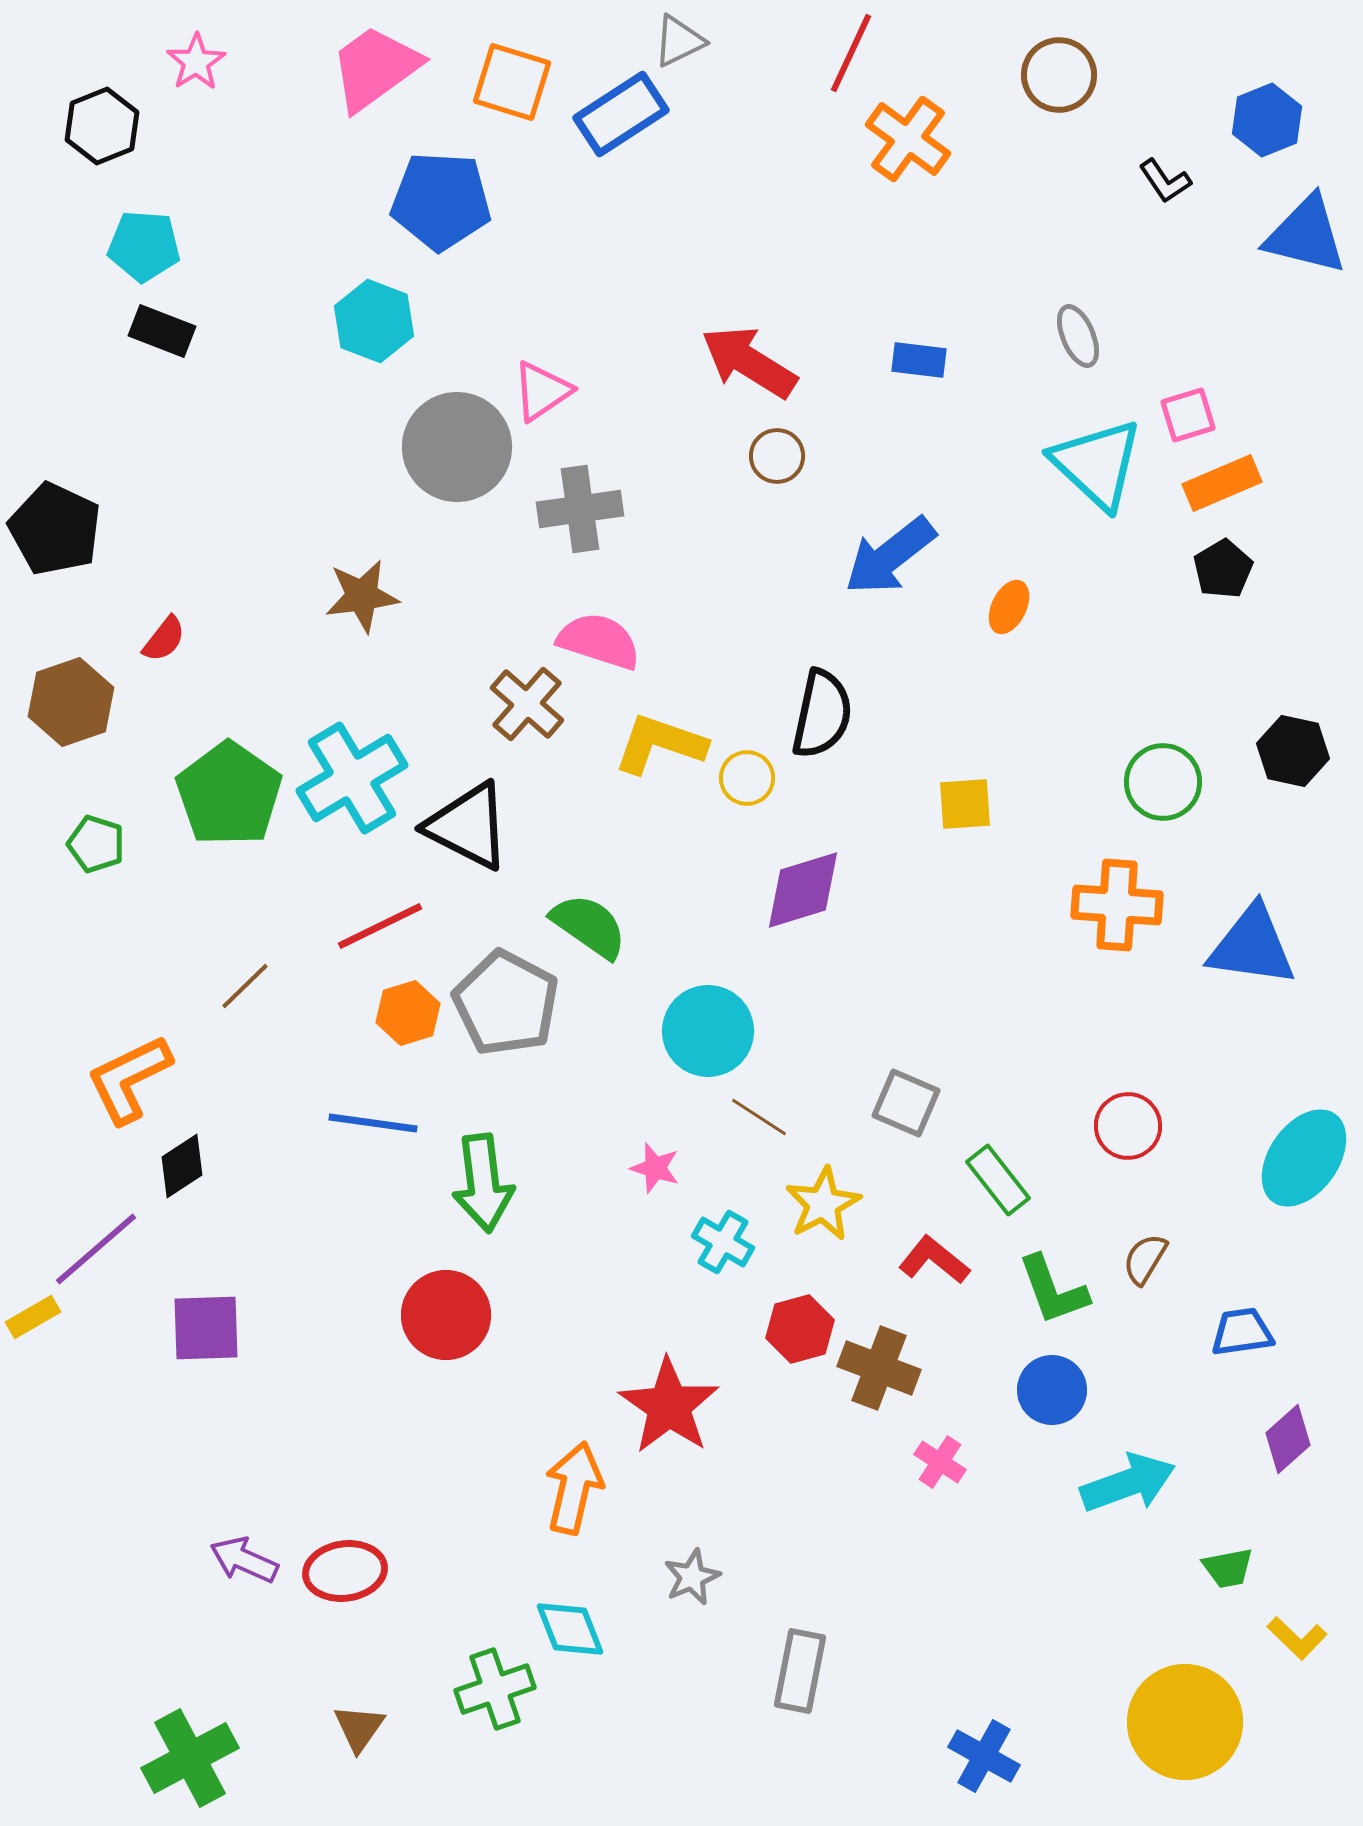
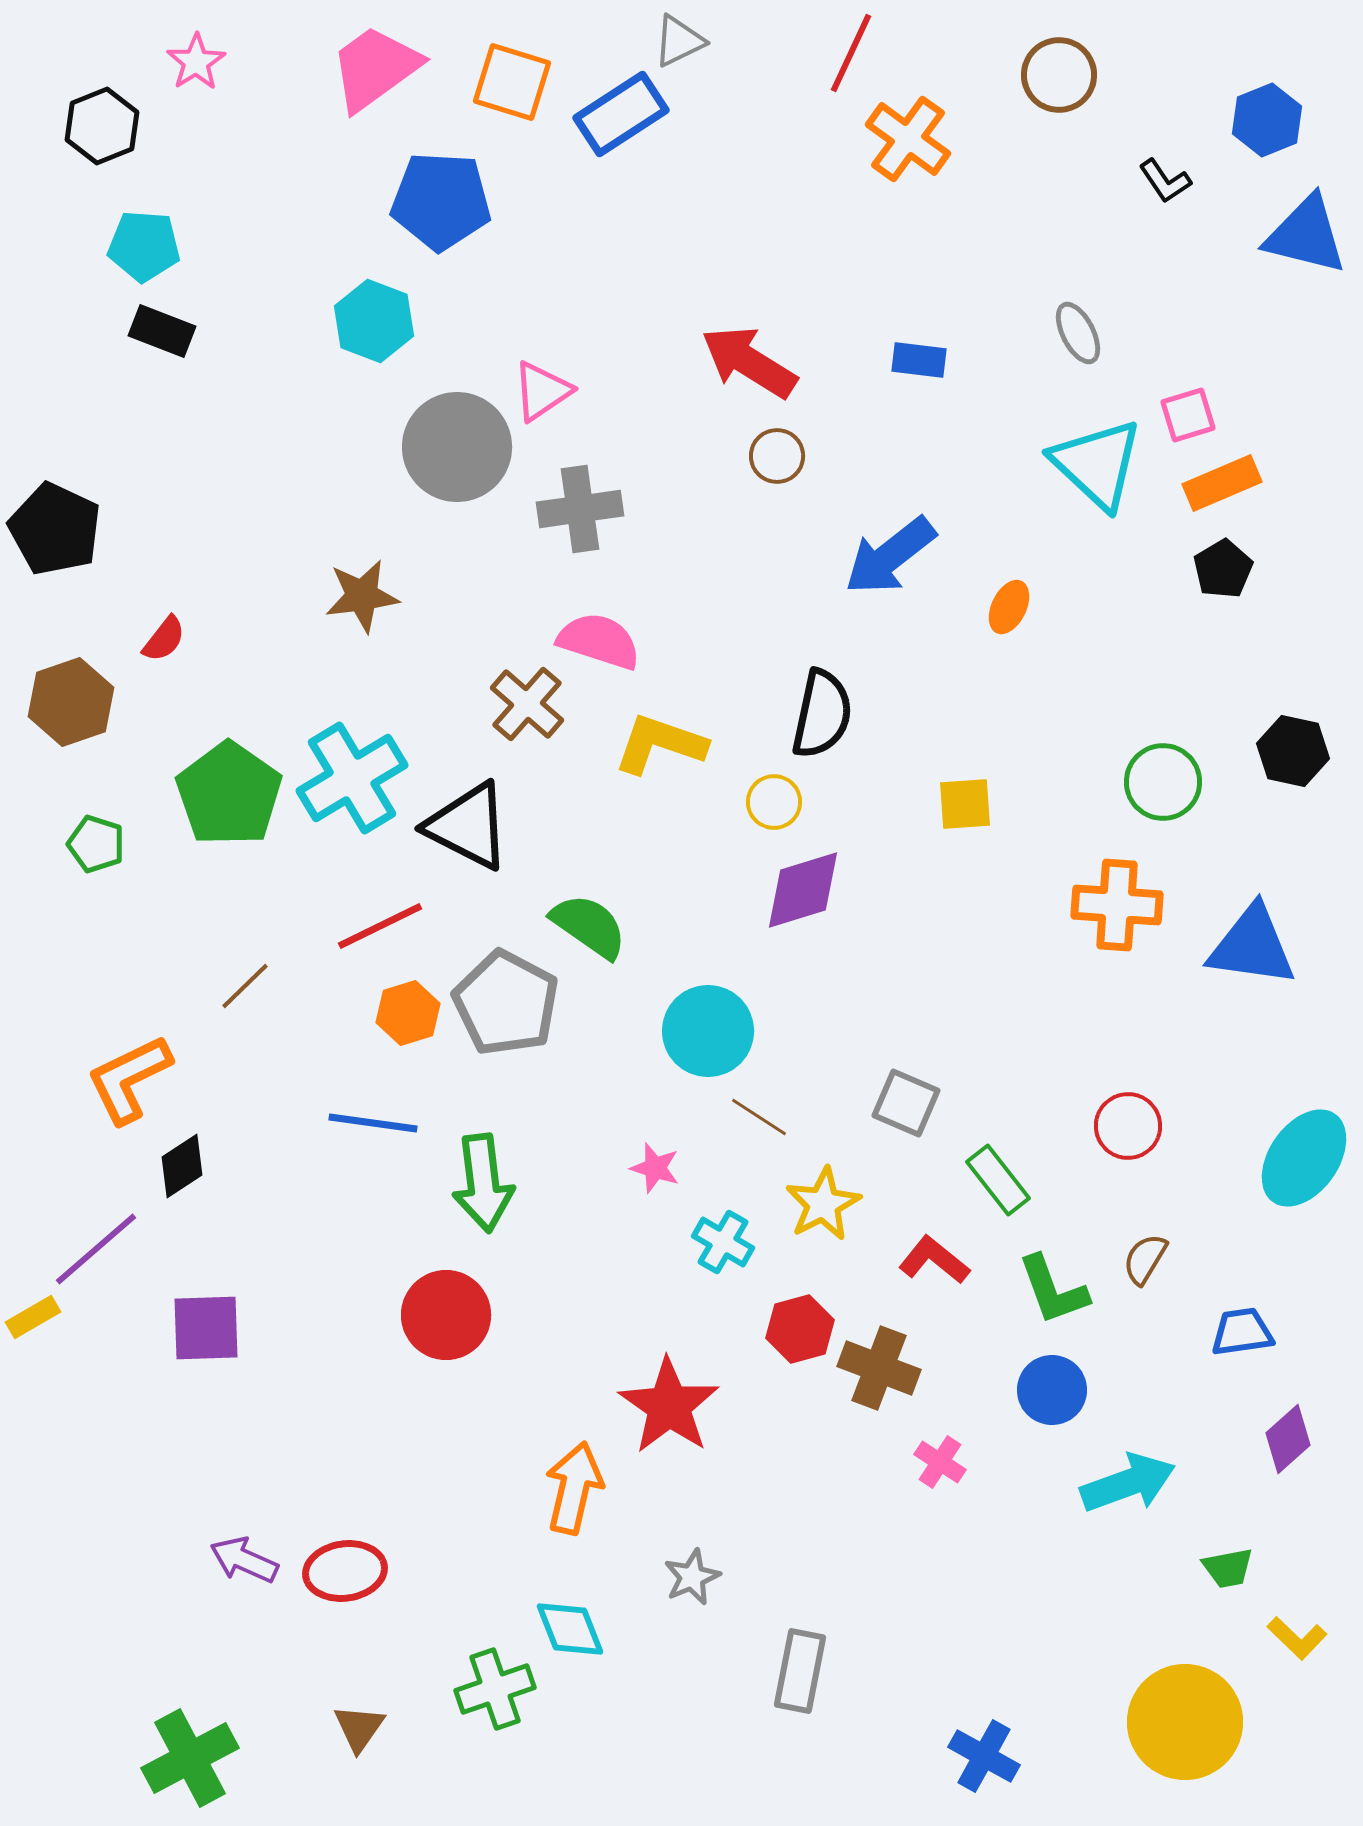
gray ellipse at (1078, 336): moved 3 px up; rotated 4 degrees counterclockwise
yellow circle at (747, 778): moved 27 px right, 24 px down
